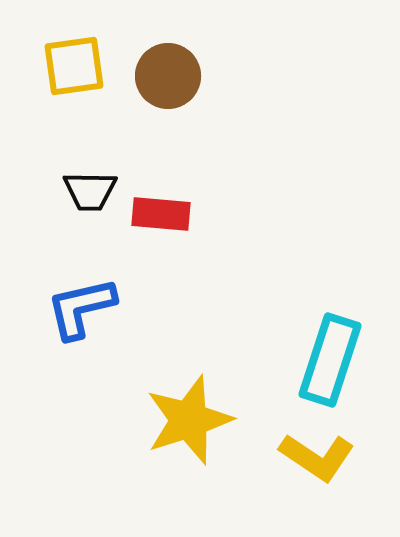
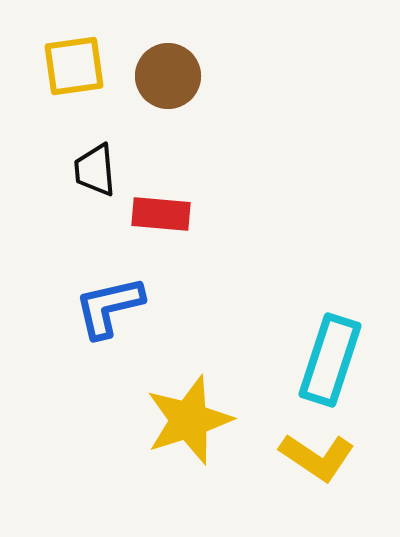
black trapezoid: moved 5 px right, 21 px up; rotated 84 degrees clockwise
blue L-shape: moved 28 px right, 1 px up
